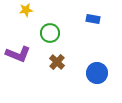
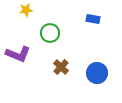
brown cross: moved 4 px right, 5 px down
